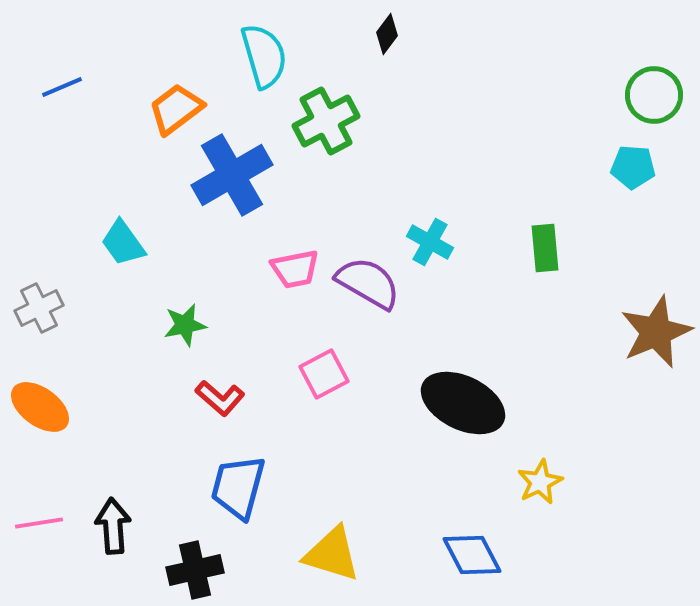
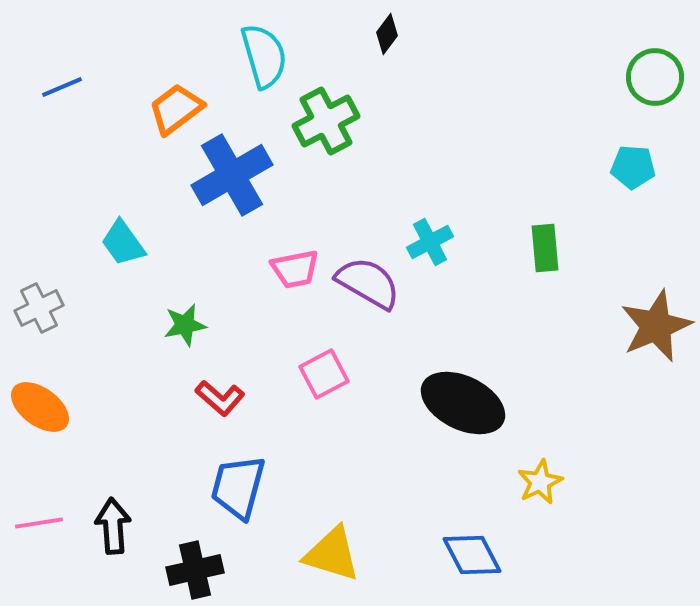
green circle: moved 1 px right, 18 px up
cyan cross: rotated 33 degrees clockwise
brown star: moved 6 px up
